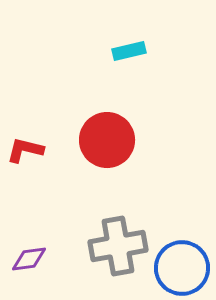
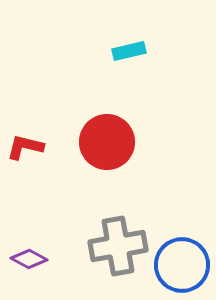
red circle: moved 2 px down
red L-shape: moved 3 px up
purple diamond: rotated 36 degrees clockwise
blue circle: moved 3 px up
